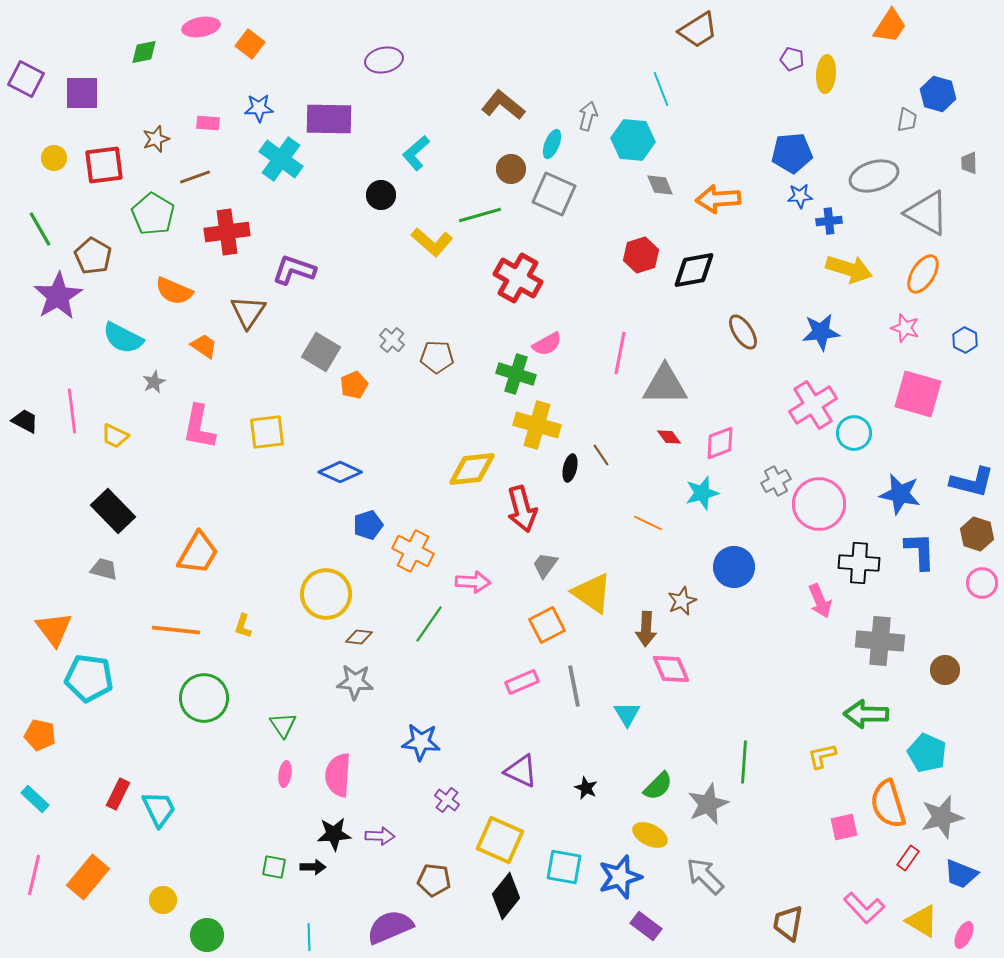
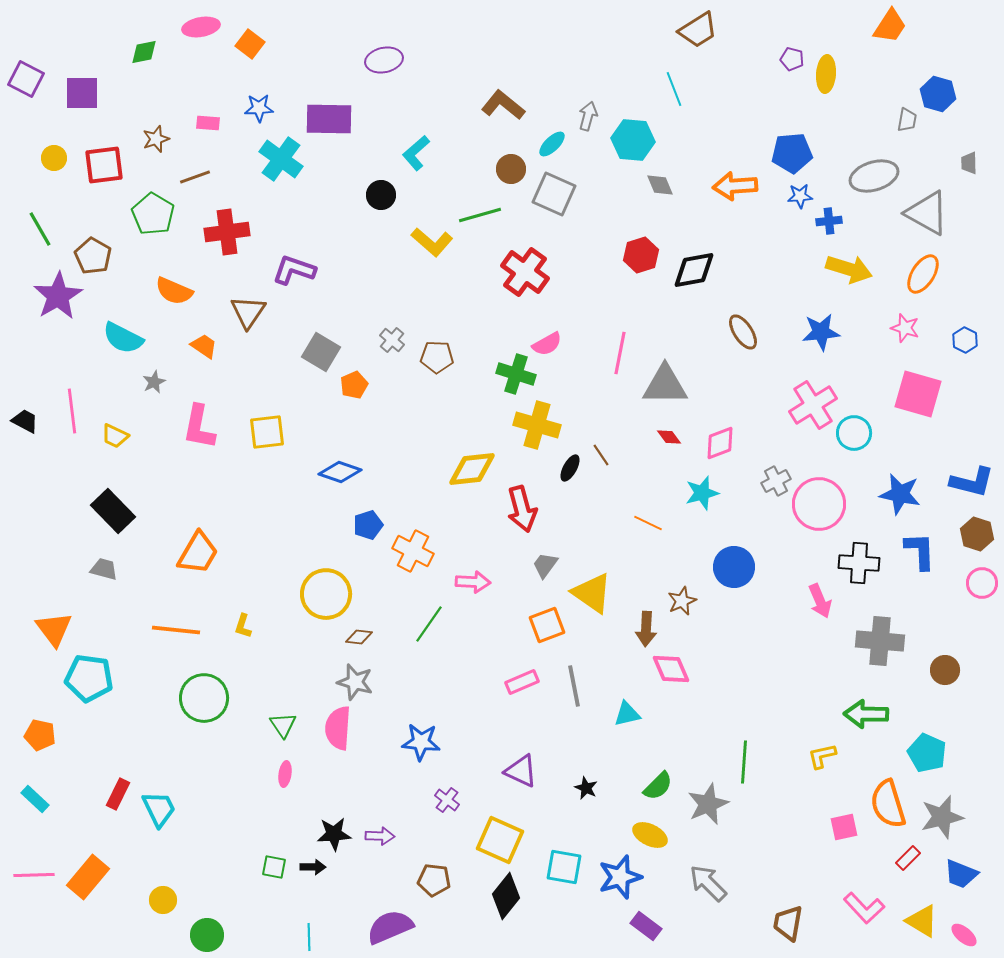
cyan line at (661, 89): moved 13 px right
cyan ellipse at (552, 144): rotated 24 degrees clockwise
orange arrow at (718, 199): moved 17 px right, 13 px up
red cross at (518, 278): moved 7 px right, 6 px up; rotated 6 degrees clockwise
black ellipse at (570, 468): rotated 16 degrees clockwise
blue diamond at (340, 472): rotated 6 degrees counterclockwise
orange square at (547, 625): rotated 6 degrees clockwise
gray star at (355, 682): rotated 12 degrees clockwise
cyan triangle at (627, 714): rotated 48 degrees clockwise
pink semicircle at (338, 775): moved 47 px up
red rectangle at (908, 858): rotated 10 degrees clockwise
pink line at (34, 875): rotated 75 degrees clockwise
gray arrow at (705, 876): moved 3 px right, 7 px down
pink ellipse at (964, 935): rotated 76 degrees counterclockwise
